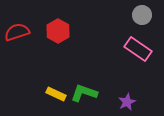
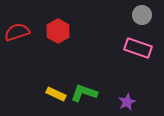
pink rectangle: moved 1 px up; rotated 16 degrees counterclockwise
